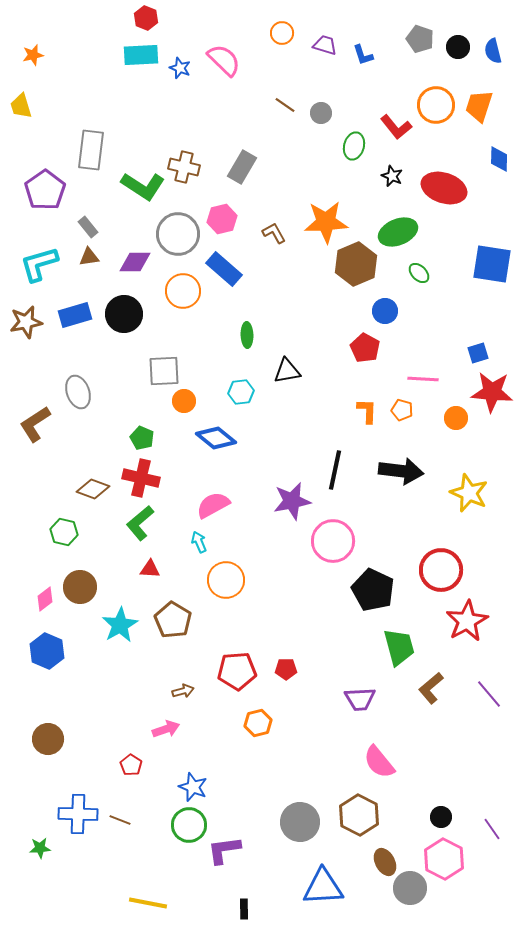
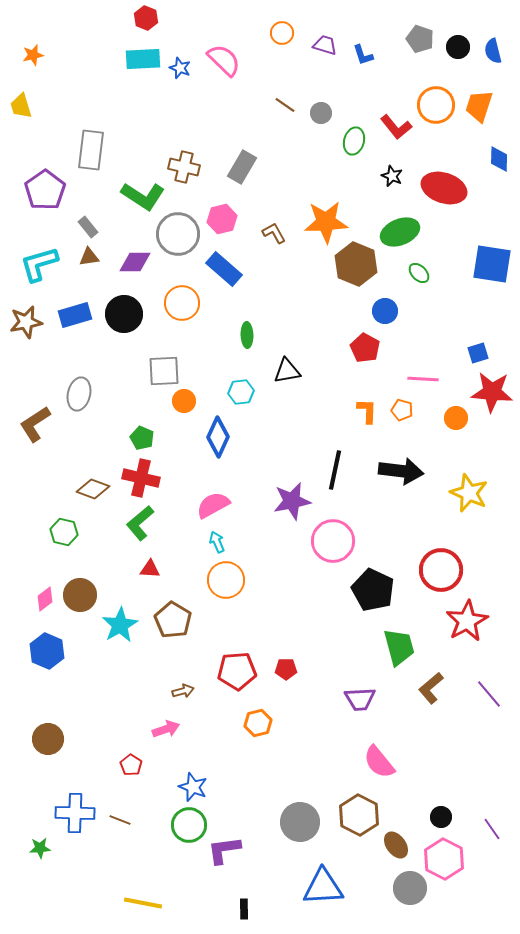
cyan rectangle at (141, 55): moved 2 px right, 4 px down
green ellipse at (354, 146): moved 5 px up
green L-shape at (143, 186): moved 10 px down
green ellipse at (398, 232): moved 2 px right
brown hexagon at (356, 264): rotated 15 degrees counterclockwise
orange circle at (183, 291): moved 1 px left, 12 px down
gray ellipse at (78, 392): moved 1 px right, 2 px down; rotated 32 degrees clockwise
blue diamond at (216, 438): moved 2 px right, 1 px up; rotated 75 degrees clockwise
cyan arrow at (199, 542): moved 18 px right
brown circle at (80, 587): moved 8 px down
blue cross at (78, 814): moved 3 px left, 1 px up
brown ellipse at (385, 862): moved 11 px right, 17 px up; rotated 8 degrees counterclockwise
yellow line at (148, 903): moved 5 px left
